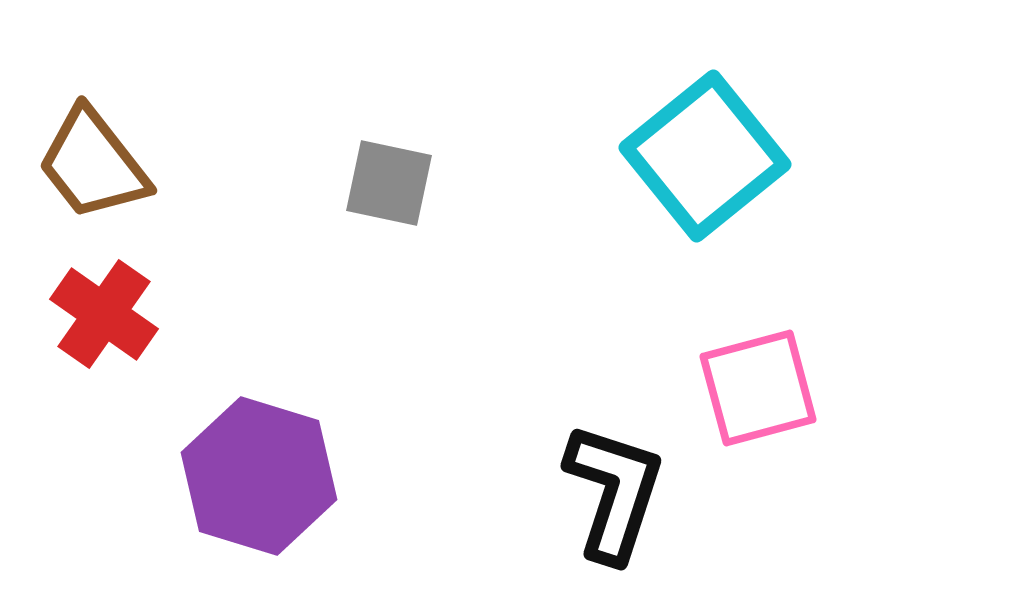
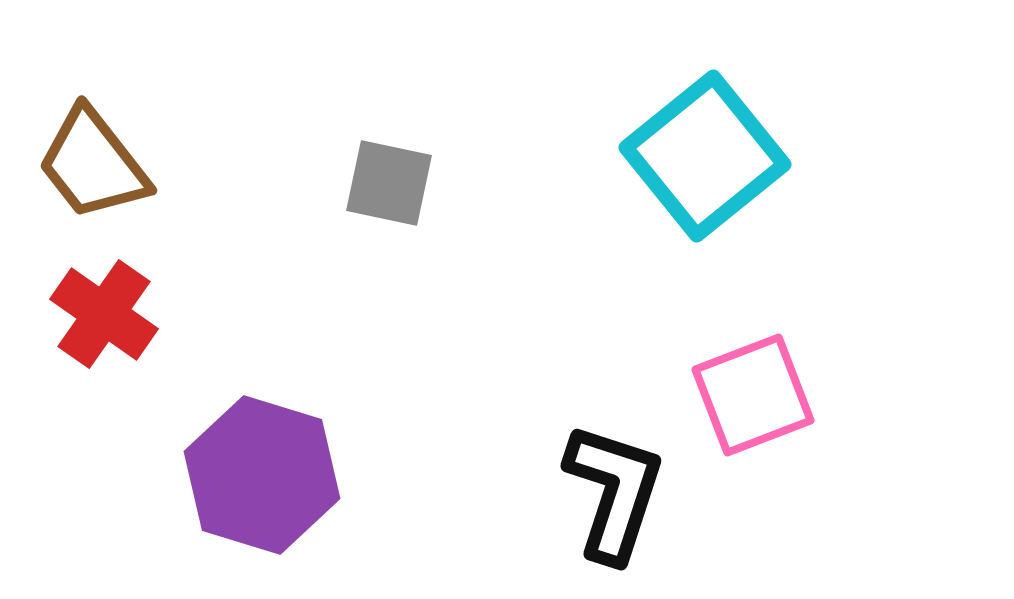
pink square: moved 5 px left, 7 px down; rotated 6 degrees counterclockwise
purple hexagon: moved 3 px right, 1 px up
